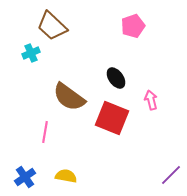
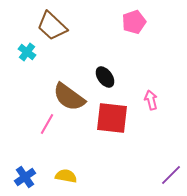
pink pentagon: moved 1 px right, 4 px up
cyan cross: moved 4 px left, 1 px up; rotated 30 degrees counterclockwise
black ellipse: moved 11 px left, 1 px up
red square: rotated 16 degrees counterclockwise
pink line: moved 2 px right, 8 px up; rotated 20 degrees clockwise
